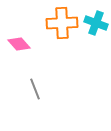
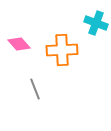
orange cross: moved 27 px down
